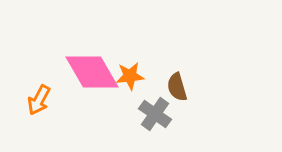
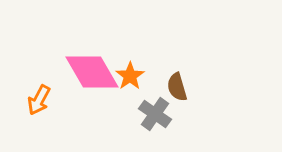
orange star: rotated 28 degrees counterclockwise
